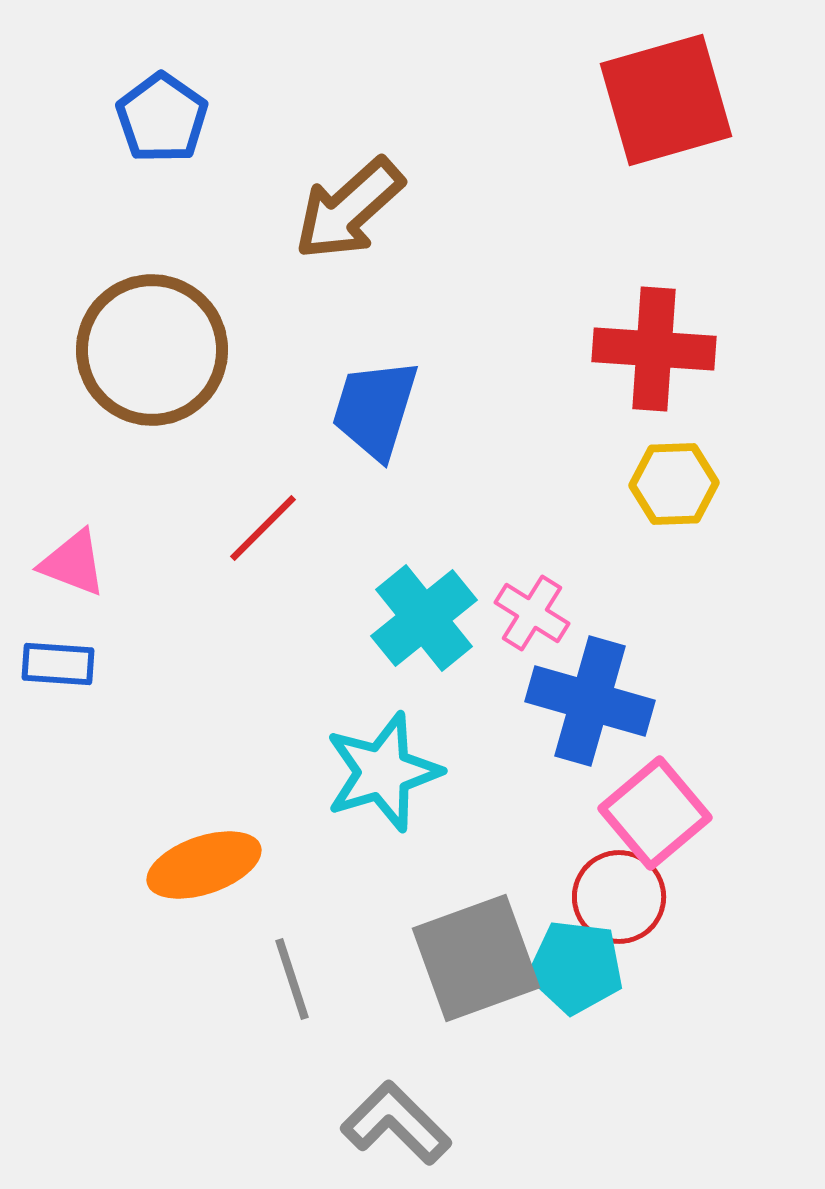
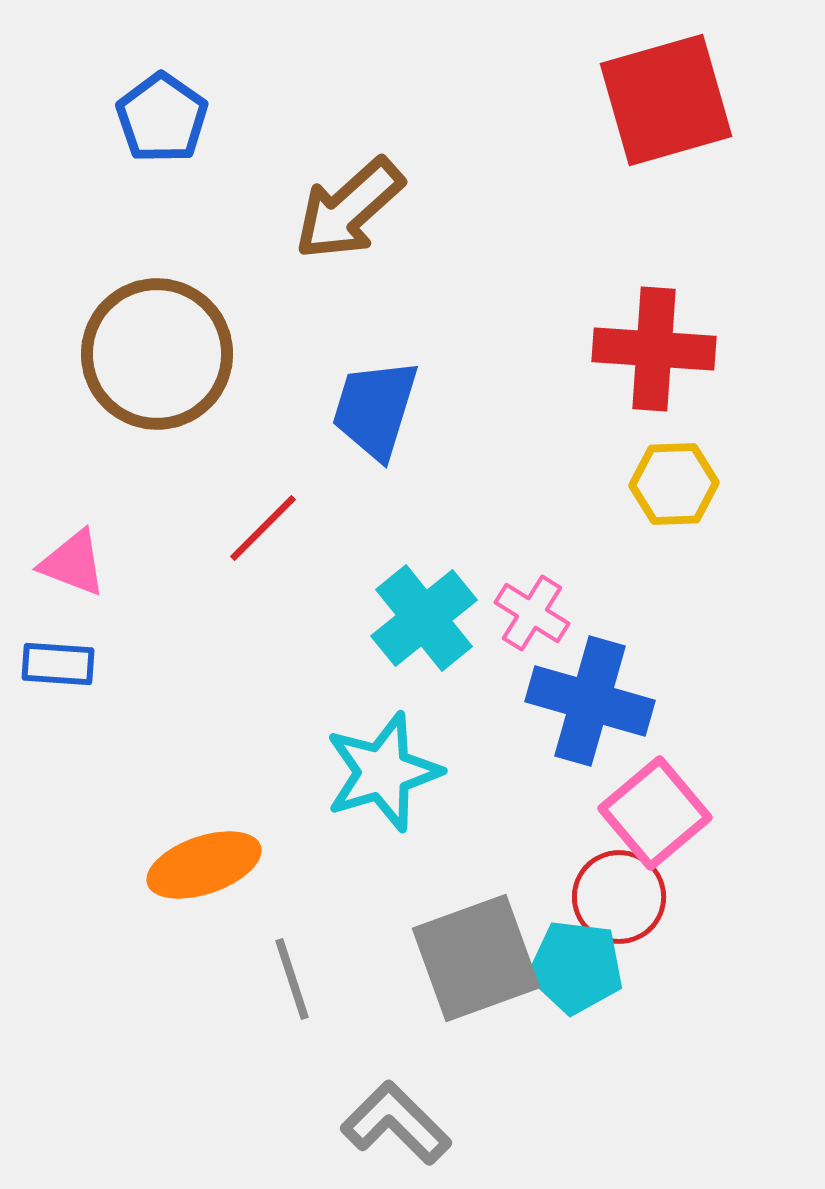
brown circle: moved 5 px right, 4 px down
